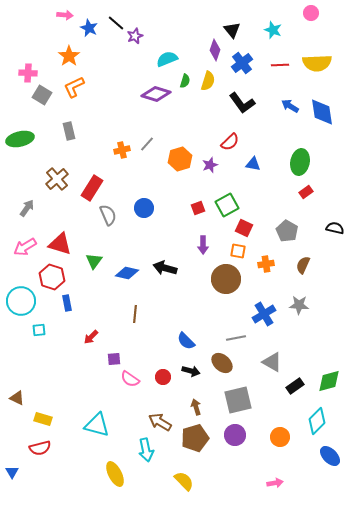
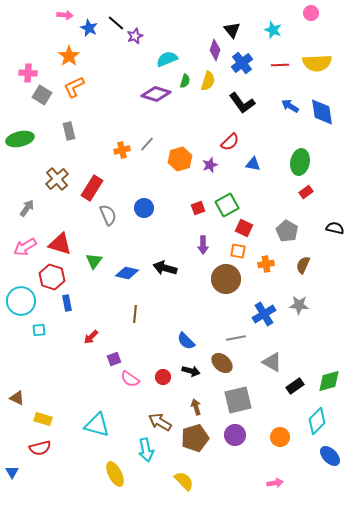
purple square at (114, 359): rotated 16 degrees counterclockwise
